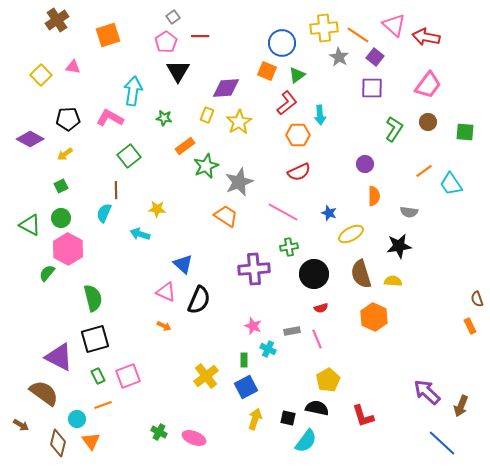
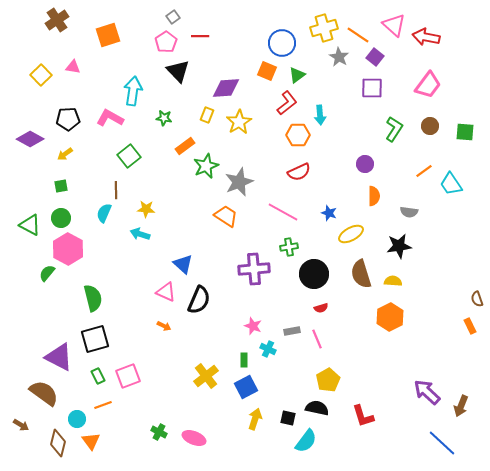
yellow cross at (324, 28): rotated 12 degrees counterclockwise
black triangle at (178, 71): rotated 15 degrees counterclockwise
brown circle at (428, 122): moved 2 px right, 4 px down
green square at (61, 186): rotated 16 degrees clockwise
yellow star at (157, 209): moved 11 px left
orange hexagon at (374, 317): moved 16 px right; rotated 8 degrees clockwise
